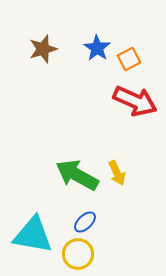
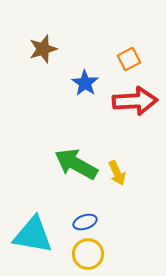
blue star: moved 12 px left, 35 px down
red arrow: rotated 27 degrees counterclockwise
green arrow: moved 1 px left, 11 px up
blue ellipse: rotated 25 degrees clockwise
yellow circle: moved 10 px right
